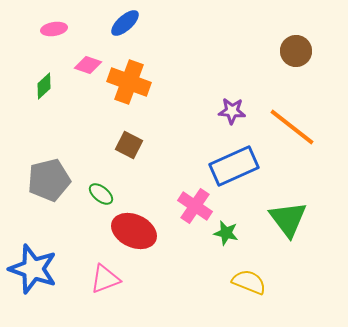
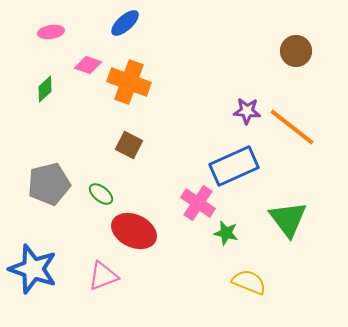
pink ellipse: moved 3 px left, 3 px down
green diamond: moved 1 px right, 3 px down
purple star: moved 15 px right
gray pentagon: moved 4 px down
pink cross: moved 3 px right, 3 px up
pink triangle: moved 2 px left, 3 px up
